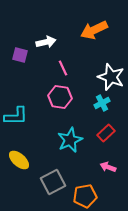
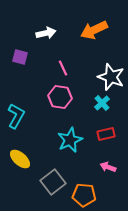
white arrow: moved 9 px up
purple square: moved 2 px down
cyan cross: rotated 14 degrees counterclockwise
cyan L-shape: rotated 60 degrees counterclockwise
red rectangle: moved 1 px down; rotated 30 degrees clockwise
yellow ellipse: moved 1 px right, 1 px up
gray square: rotated 10 degrees counterclockwise
orange pentagon: moved 1 px left, 1 px up; rotated 15 degrees clockwise
